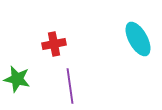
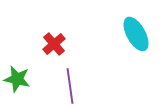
cyan ellipse: moved 2 px left, 5 px up
red cross: rotated 30 degrees counterclockwise
